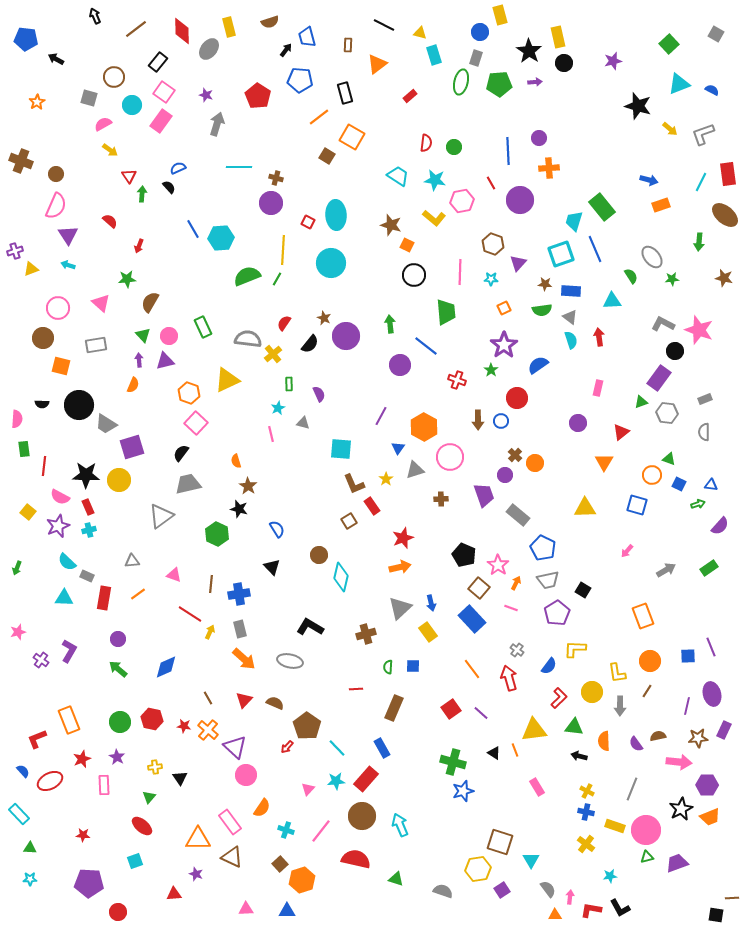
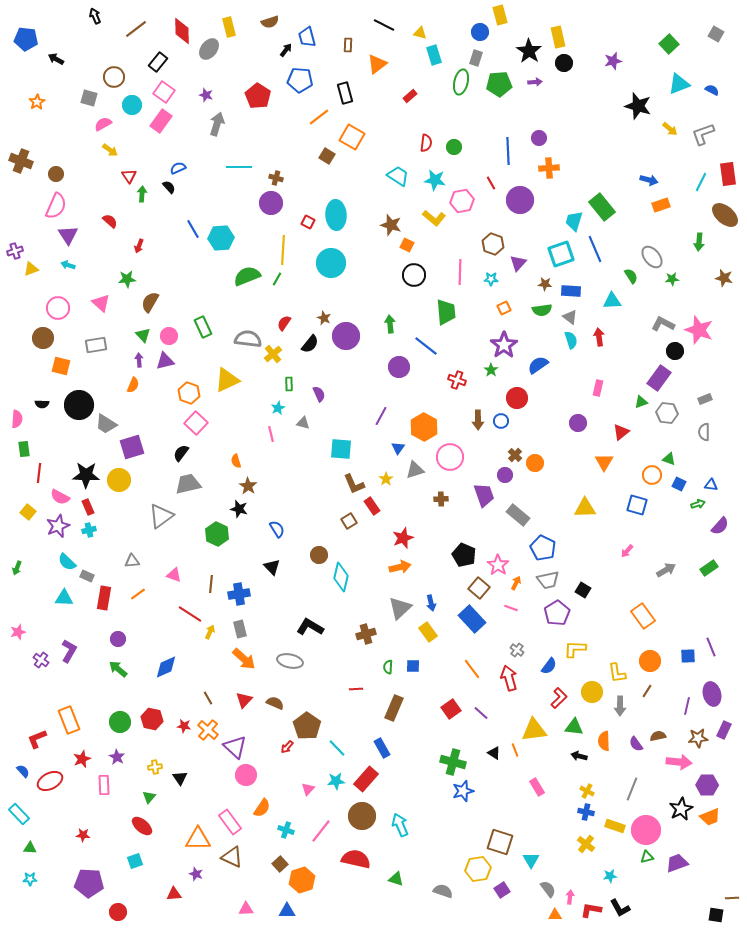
purple circle at (400, 365): moved 1 px left, 2 px down
red line at (44, 466): moved 5 px left, 7 px down
orange rectangle at (643, 616): rotated 15 degrees counterclockwise
